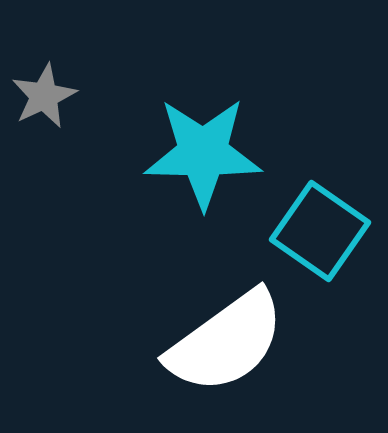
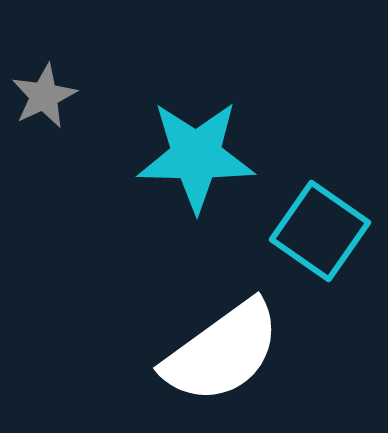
cyan star: moved 7 px left, 3 px down
white semicircle: moved 4 px left, 10 px down
